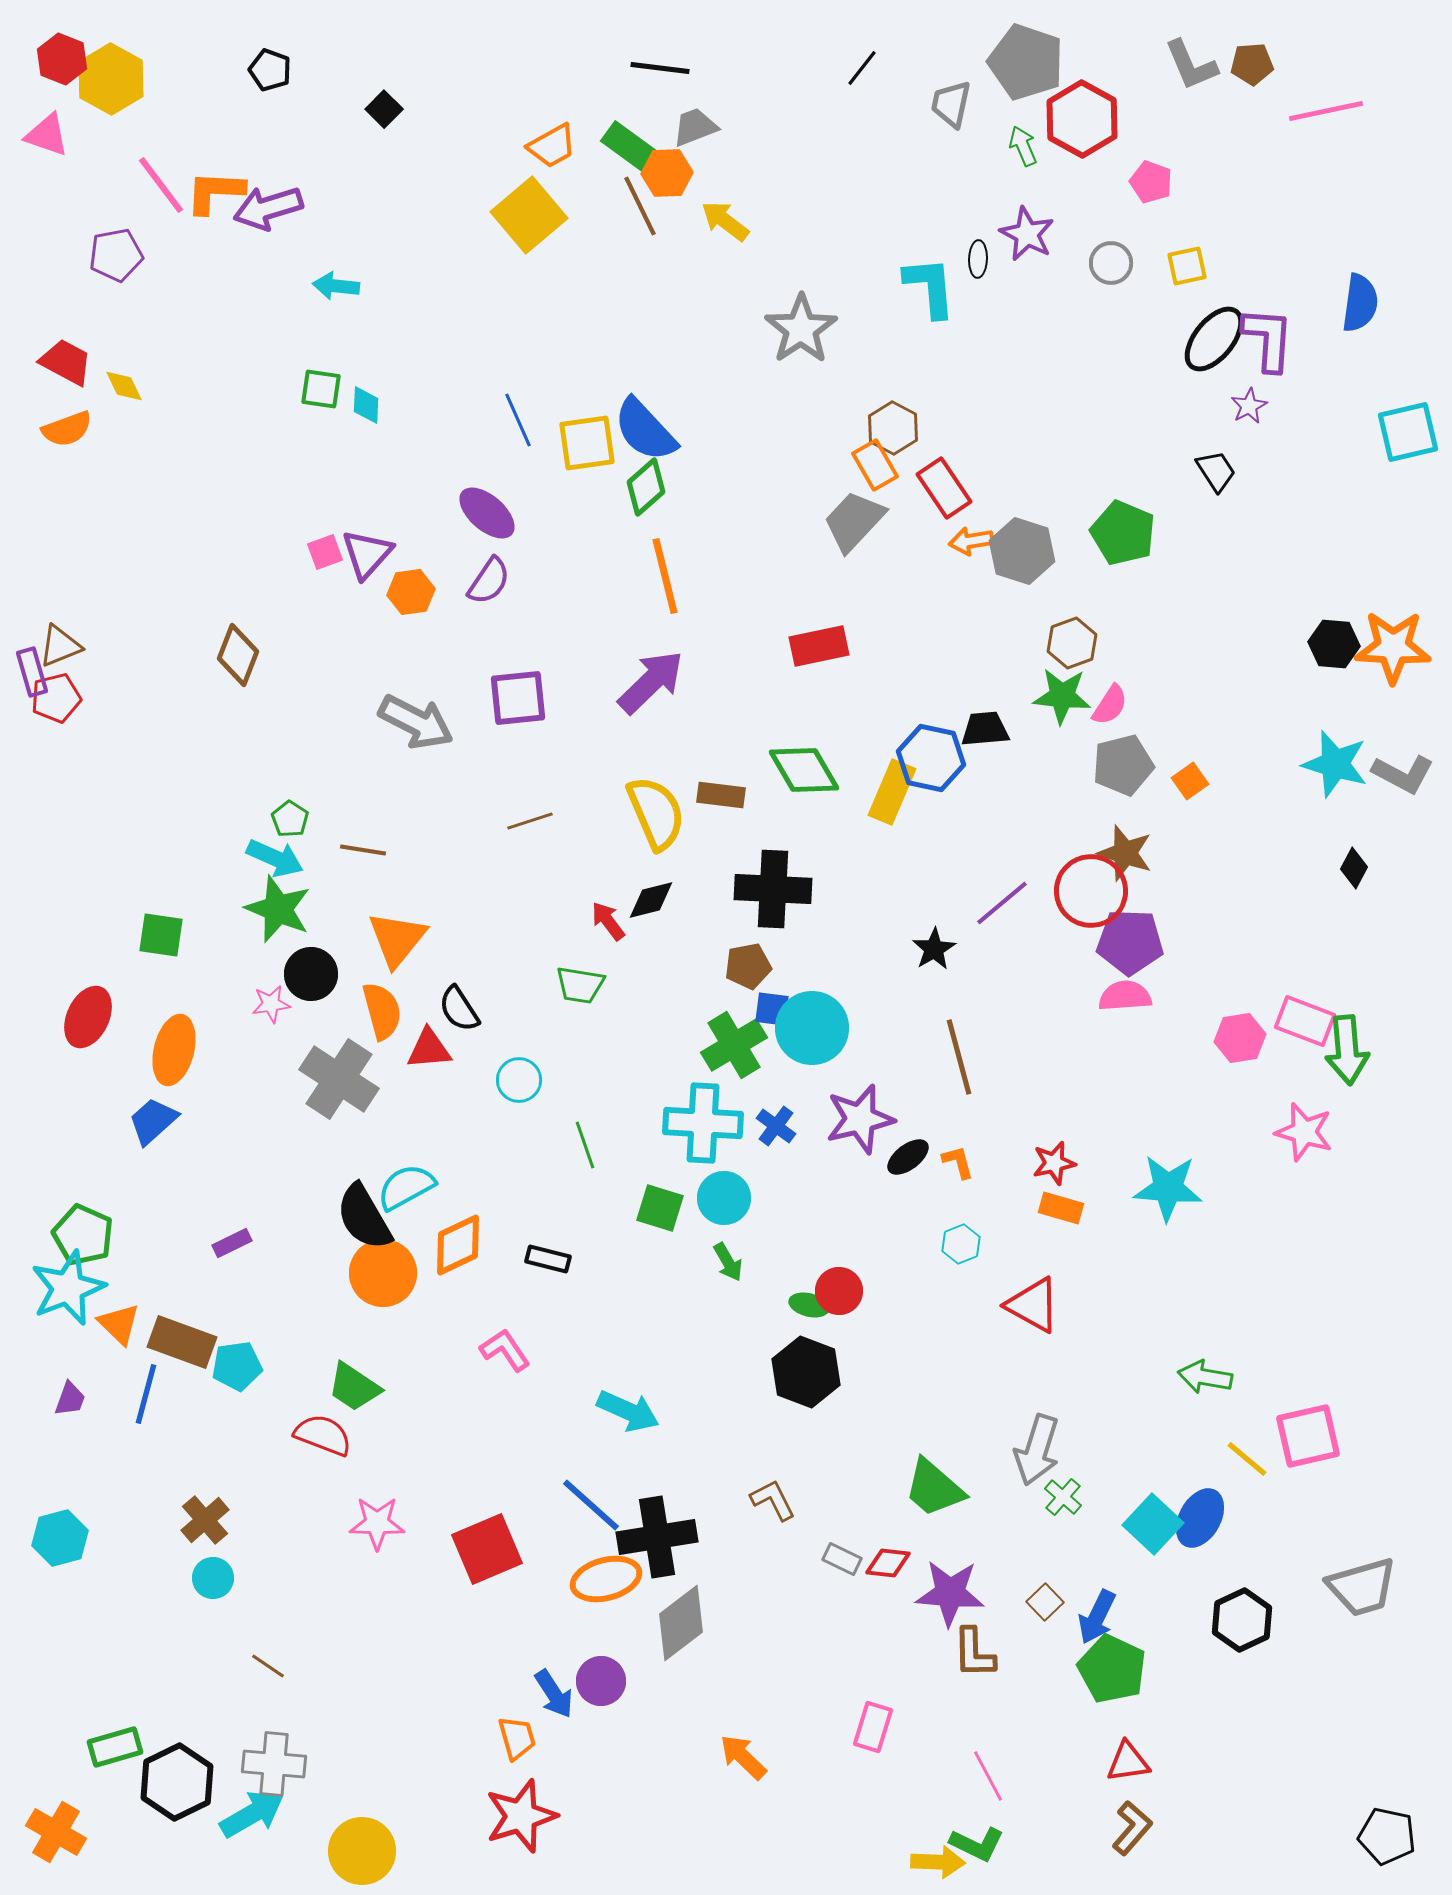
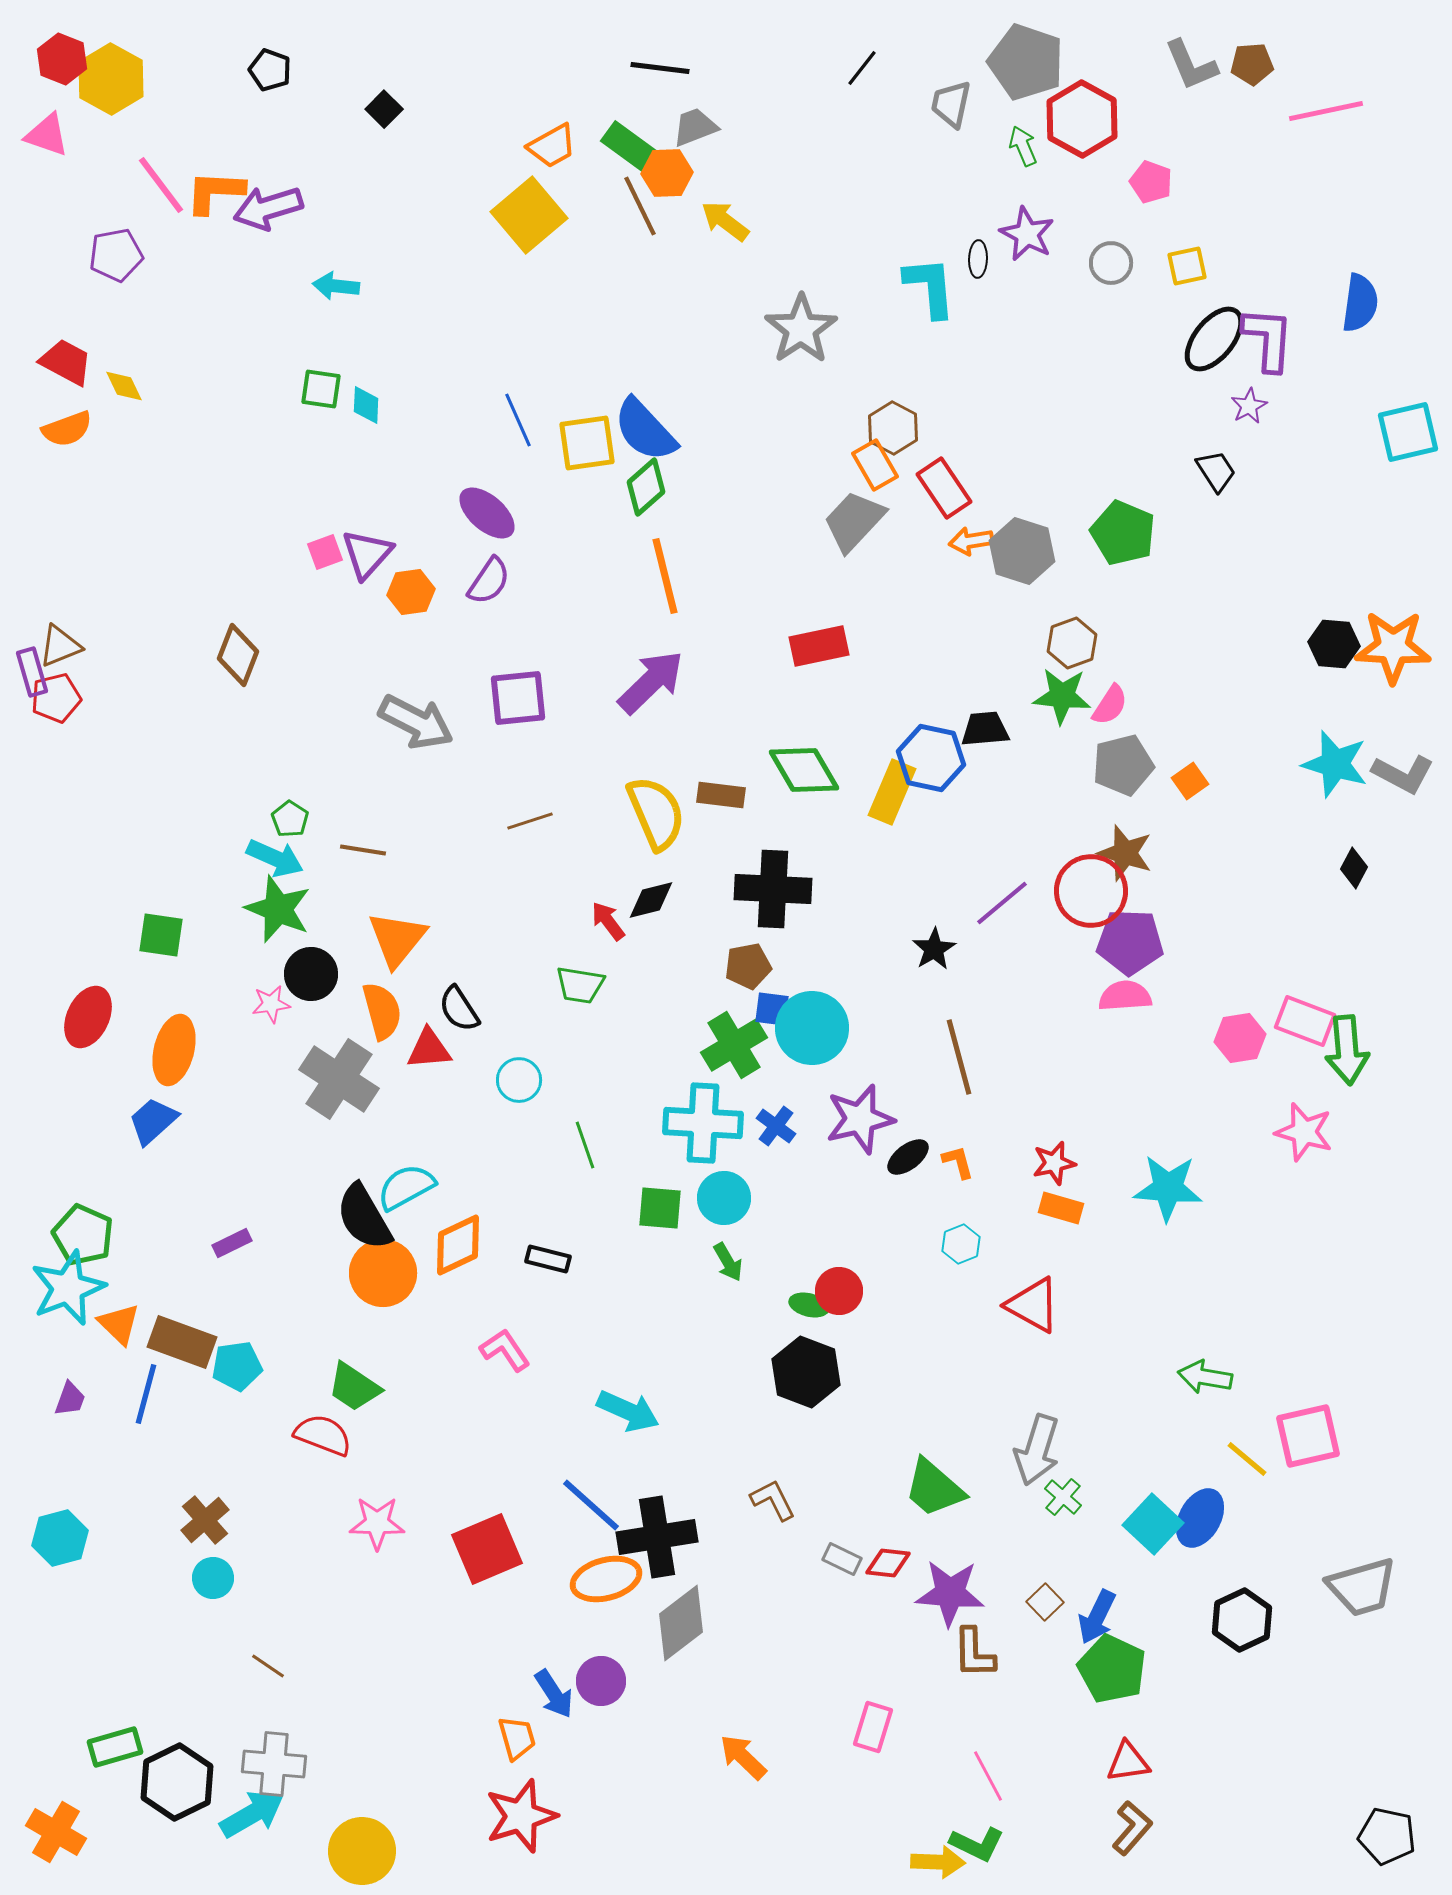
green square at (660, 1208): rotated 12 degrees counterclockwise
